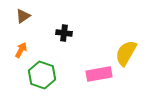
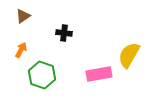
yellow semicircle: moved 3 px right, 2 px down
